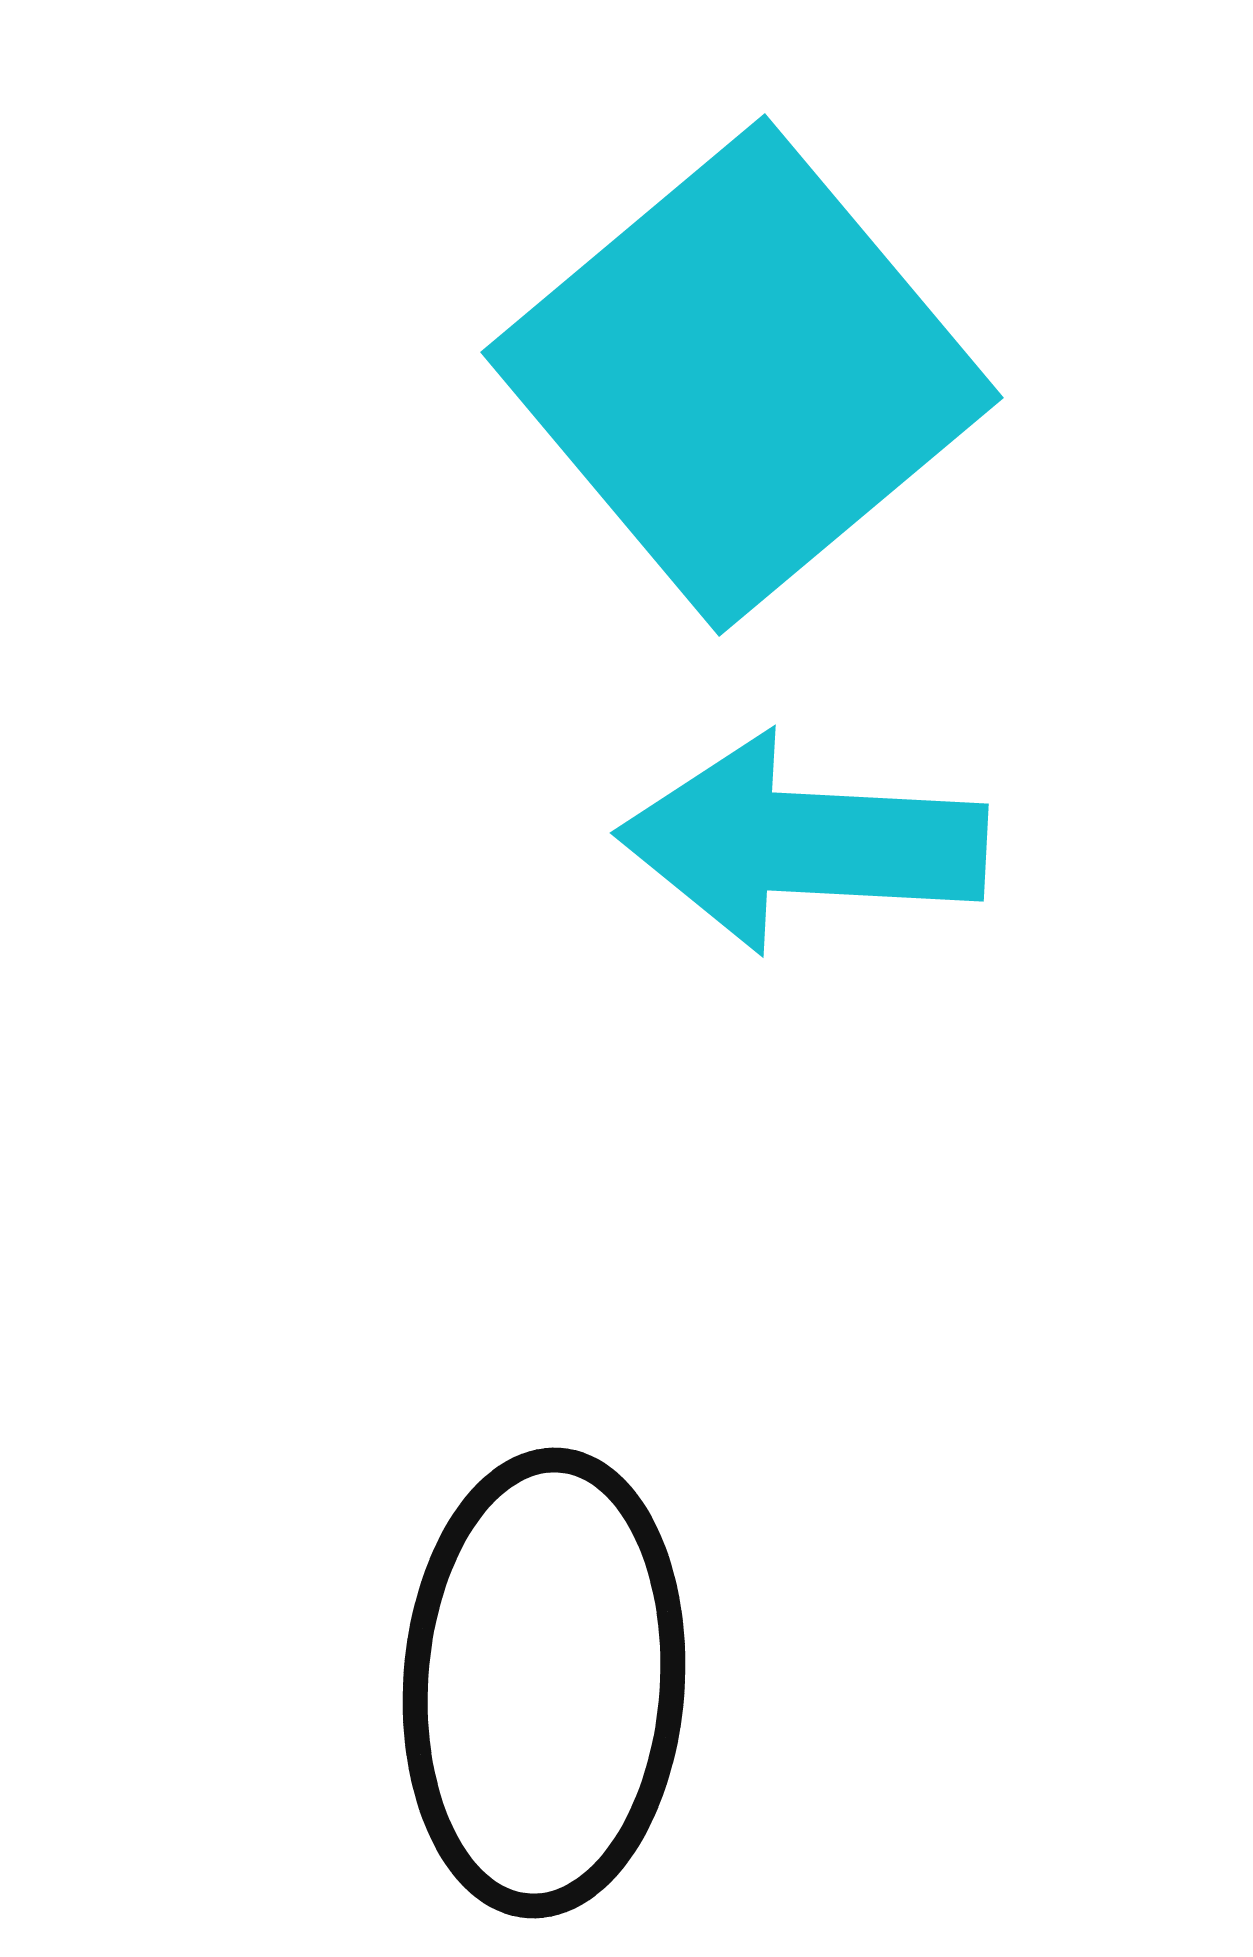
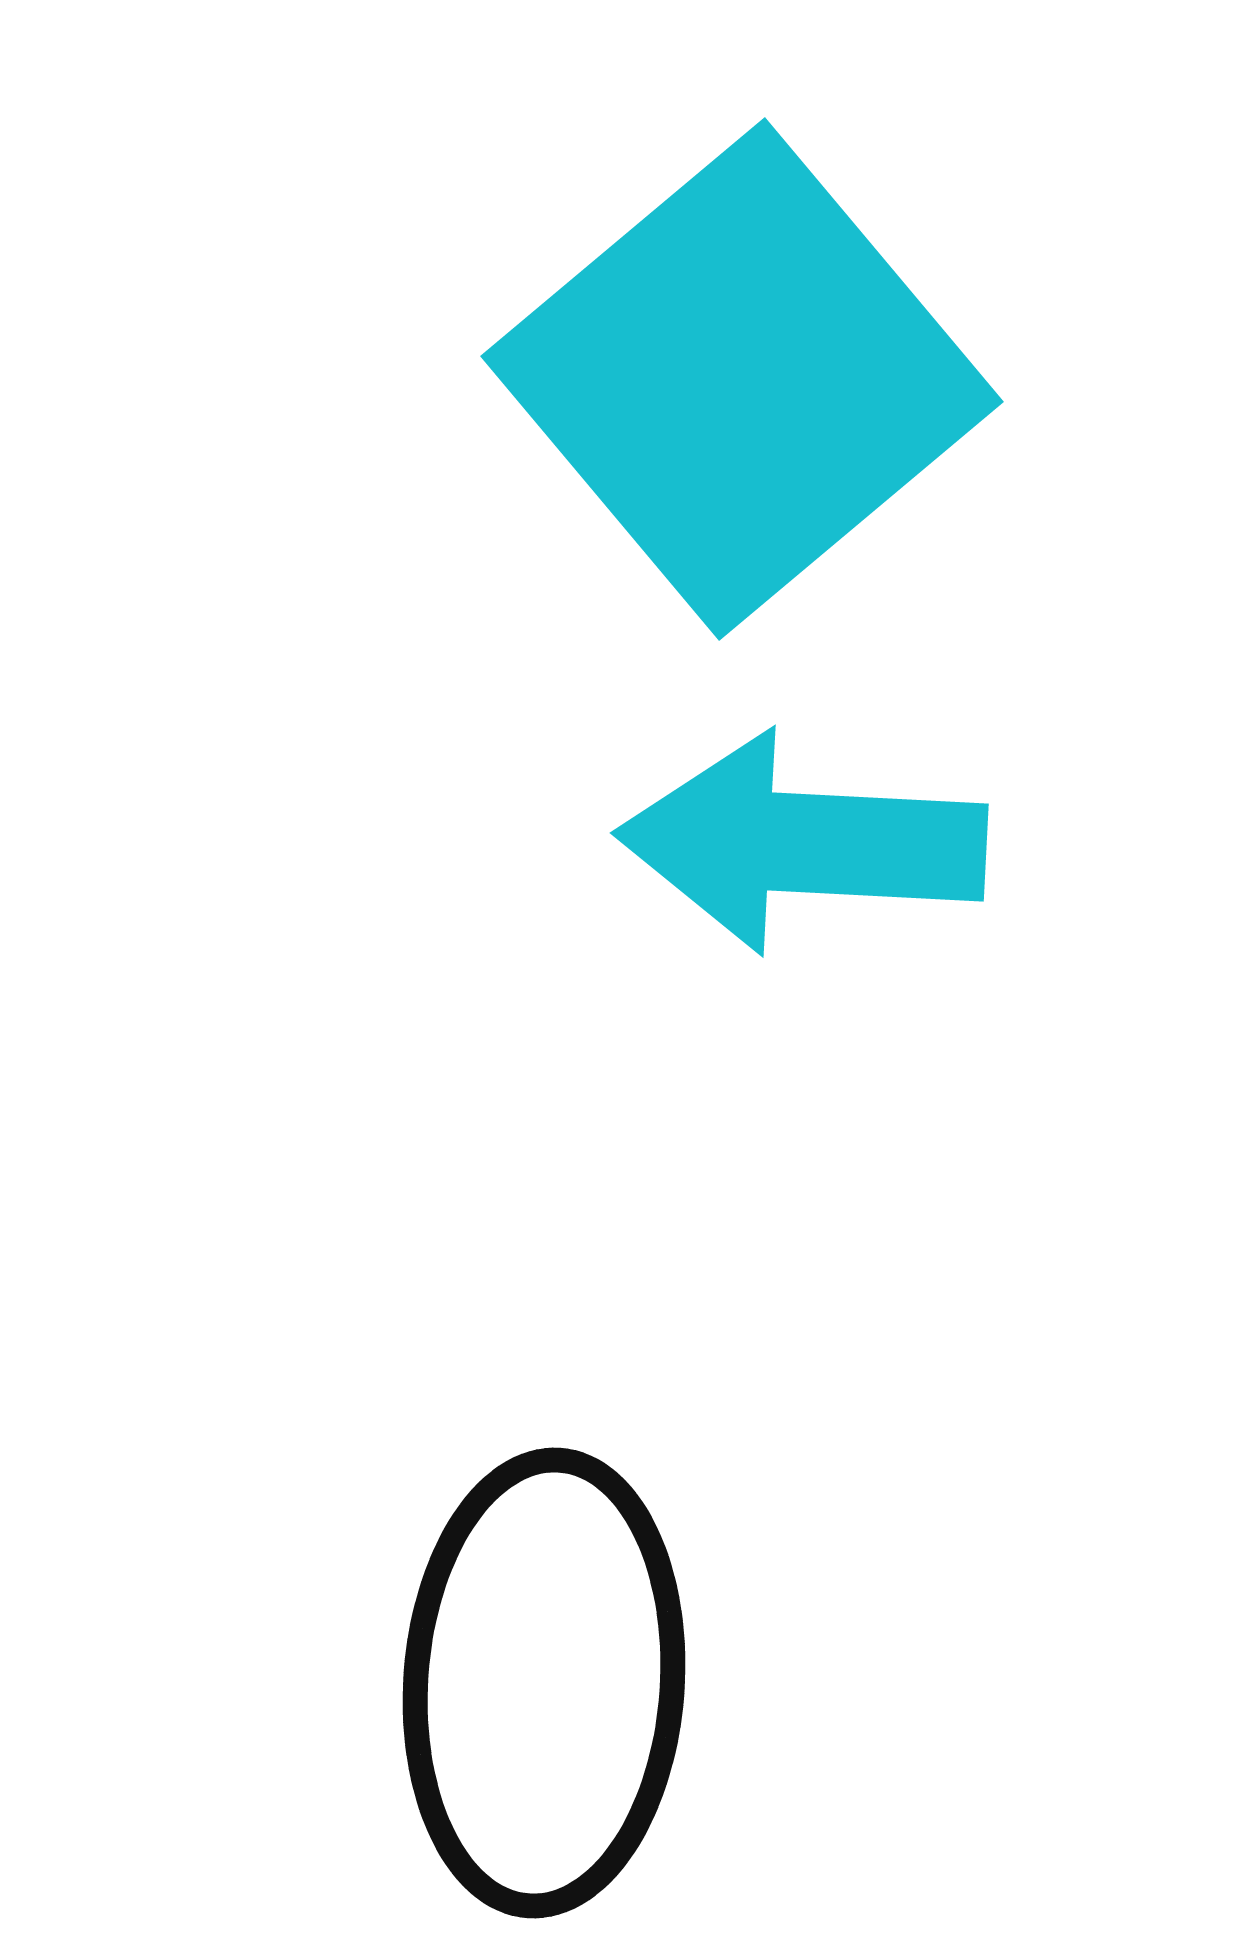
cyan square: moved 4 px down
